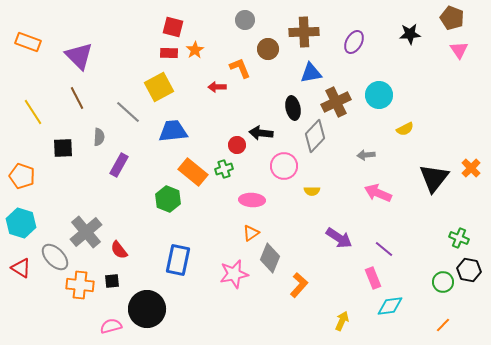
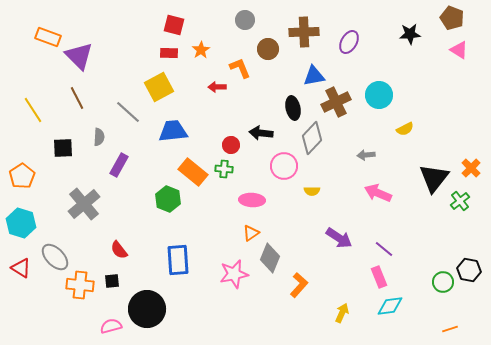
red square at (173, 27): moved 1 px right, 2 px up
orange rectangle at (28, 42): moved 20 px right, 5 px up
purple ellipse at (354, 42): moved 5 px left
orange star at (195, 50): moved 6 px right
pink triangle at (459, 50): rotated 24 degrees counterclockwise
blue triangle at (311, 73): moved 3 px right, 3 px down
yellow line at (33, 112): moved 2 px up
gray diamond at (315, 136): moved 3 px left, 2 px down
red circle at (237, 145): moved 6 px left
green cross at (224, 169): rotated 24 degrees clockwise
orange pentagon at (22, 176): rotated 20 degrees clockwise
gray cross at (86, 232): moved 2 px left, 28 px up
green cross at (459, 238): moved 1 px right, 37 px up; rotated 30 degrees clockwise
blue rectangle at (178, 260): rotated 16 degrees counterclockwise
pink rectangle at (373, 278): moved 6 px right, 1 px up
yellow arrow at (342, 321): moved 8 px up
orange line at (443, 325): moved 7 px right, 4 px down; rotated 28 degrees clockwise
